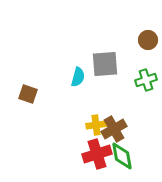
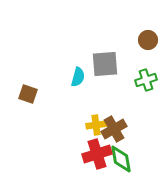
green diamond: moved 1 px left, 3 px down
